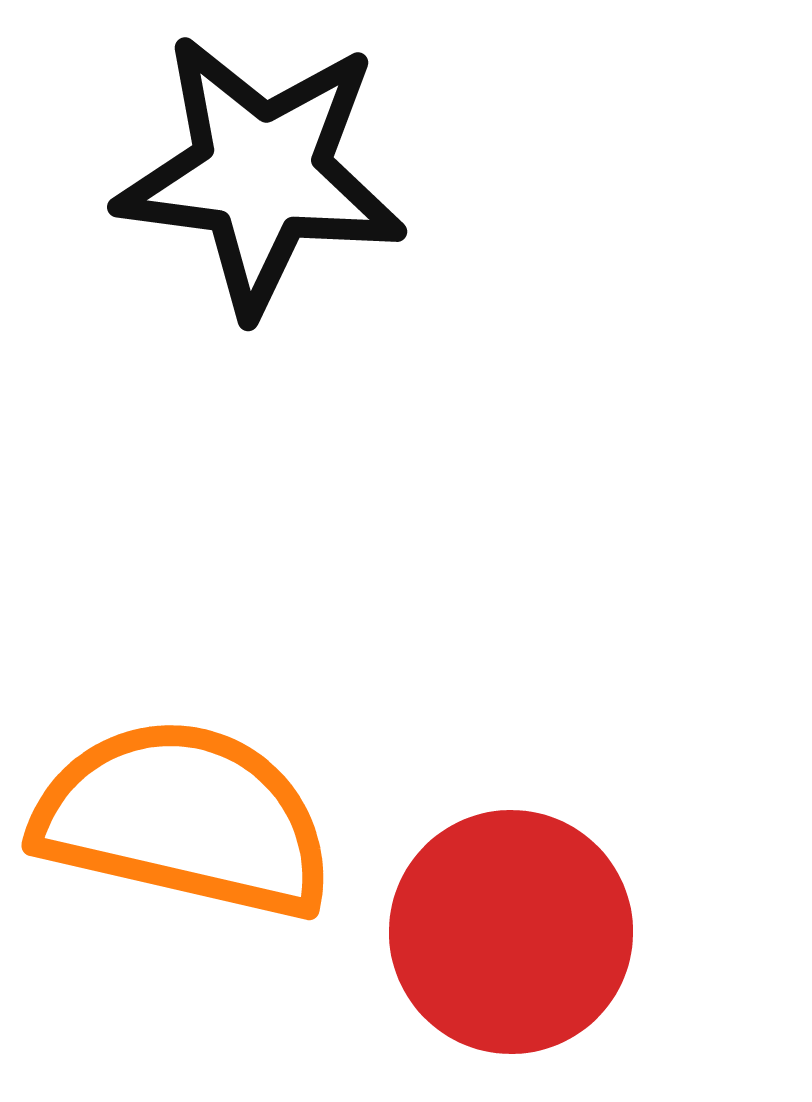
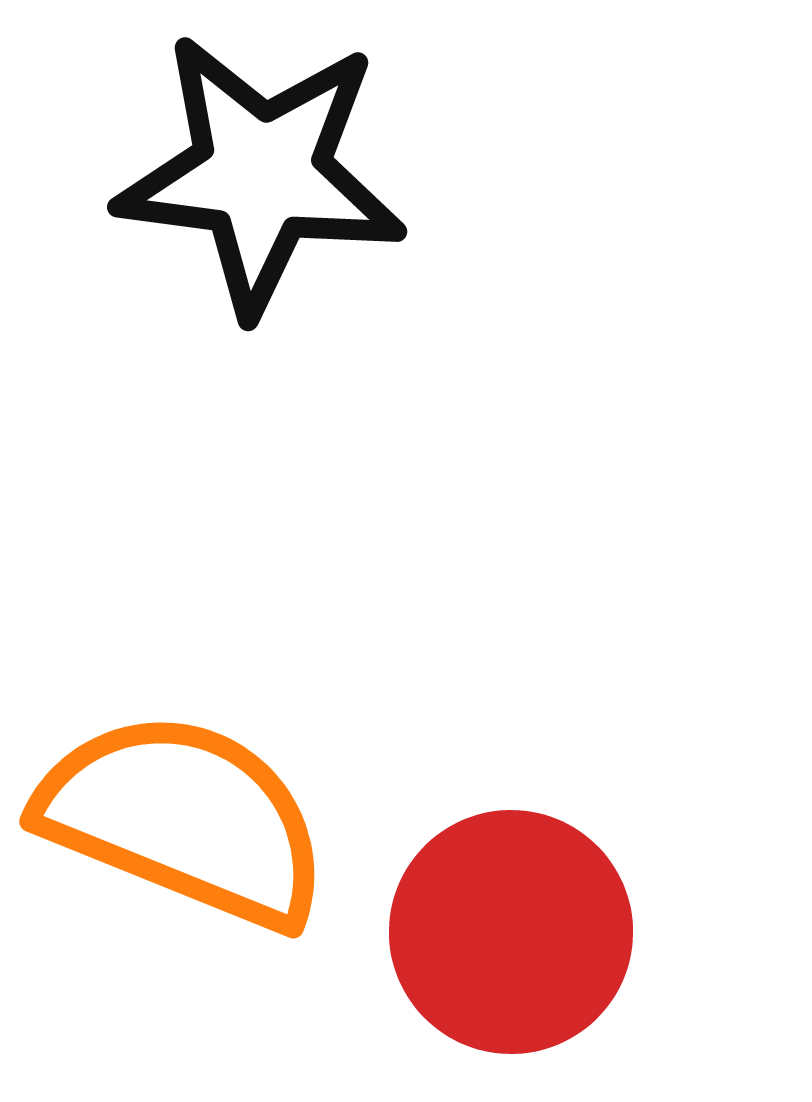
orange semicircle: rotated 9 degrees clockwise
